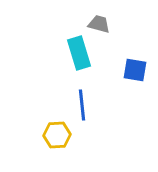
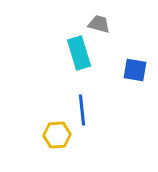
blue line: moved 5 px down
